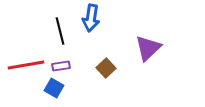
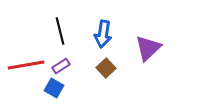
blue arrow: moved 12 px right, 16 px down
purple rectangle: rotated 24 degrees counterclockwise
